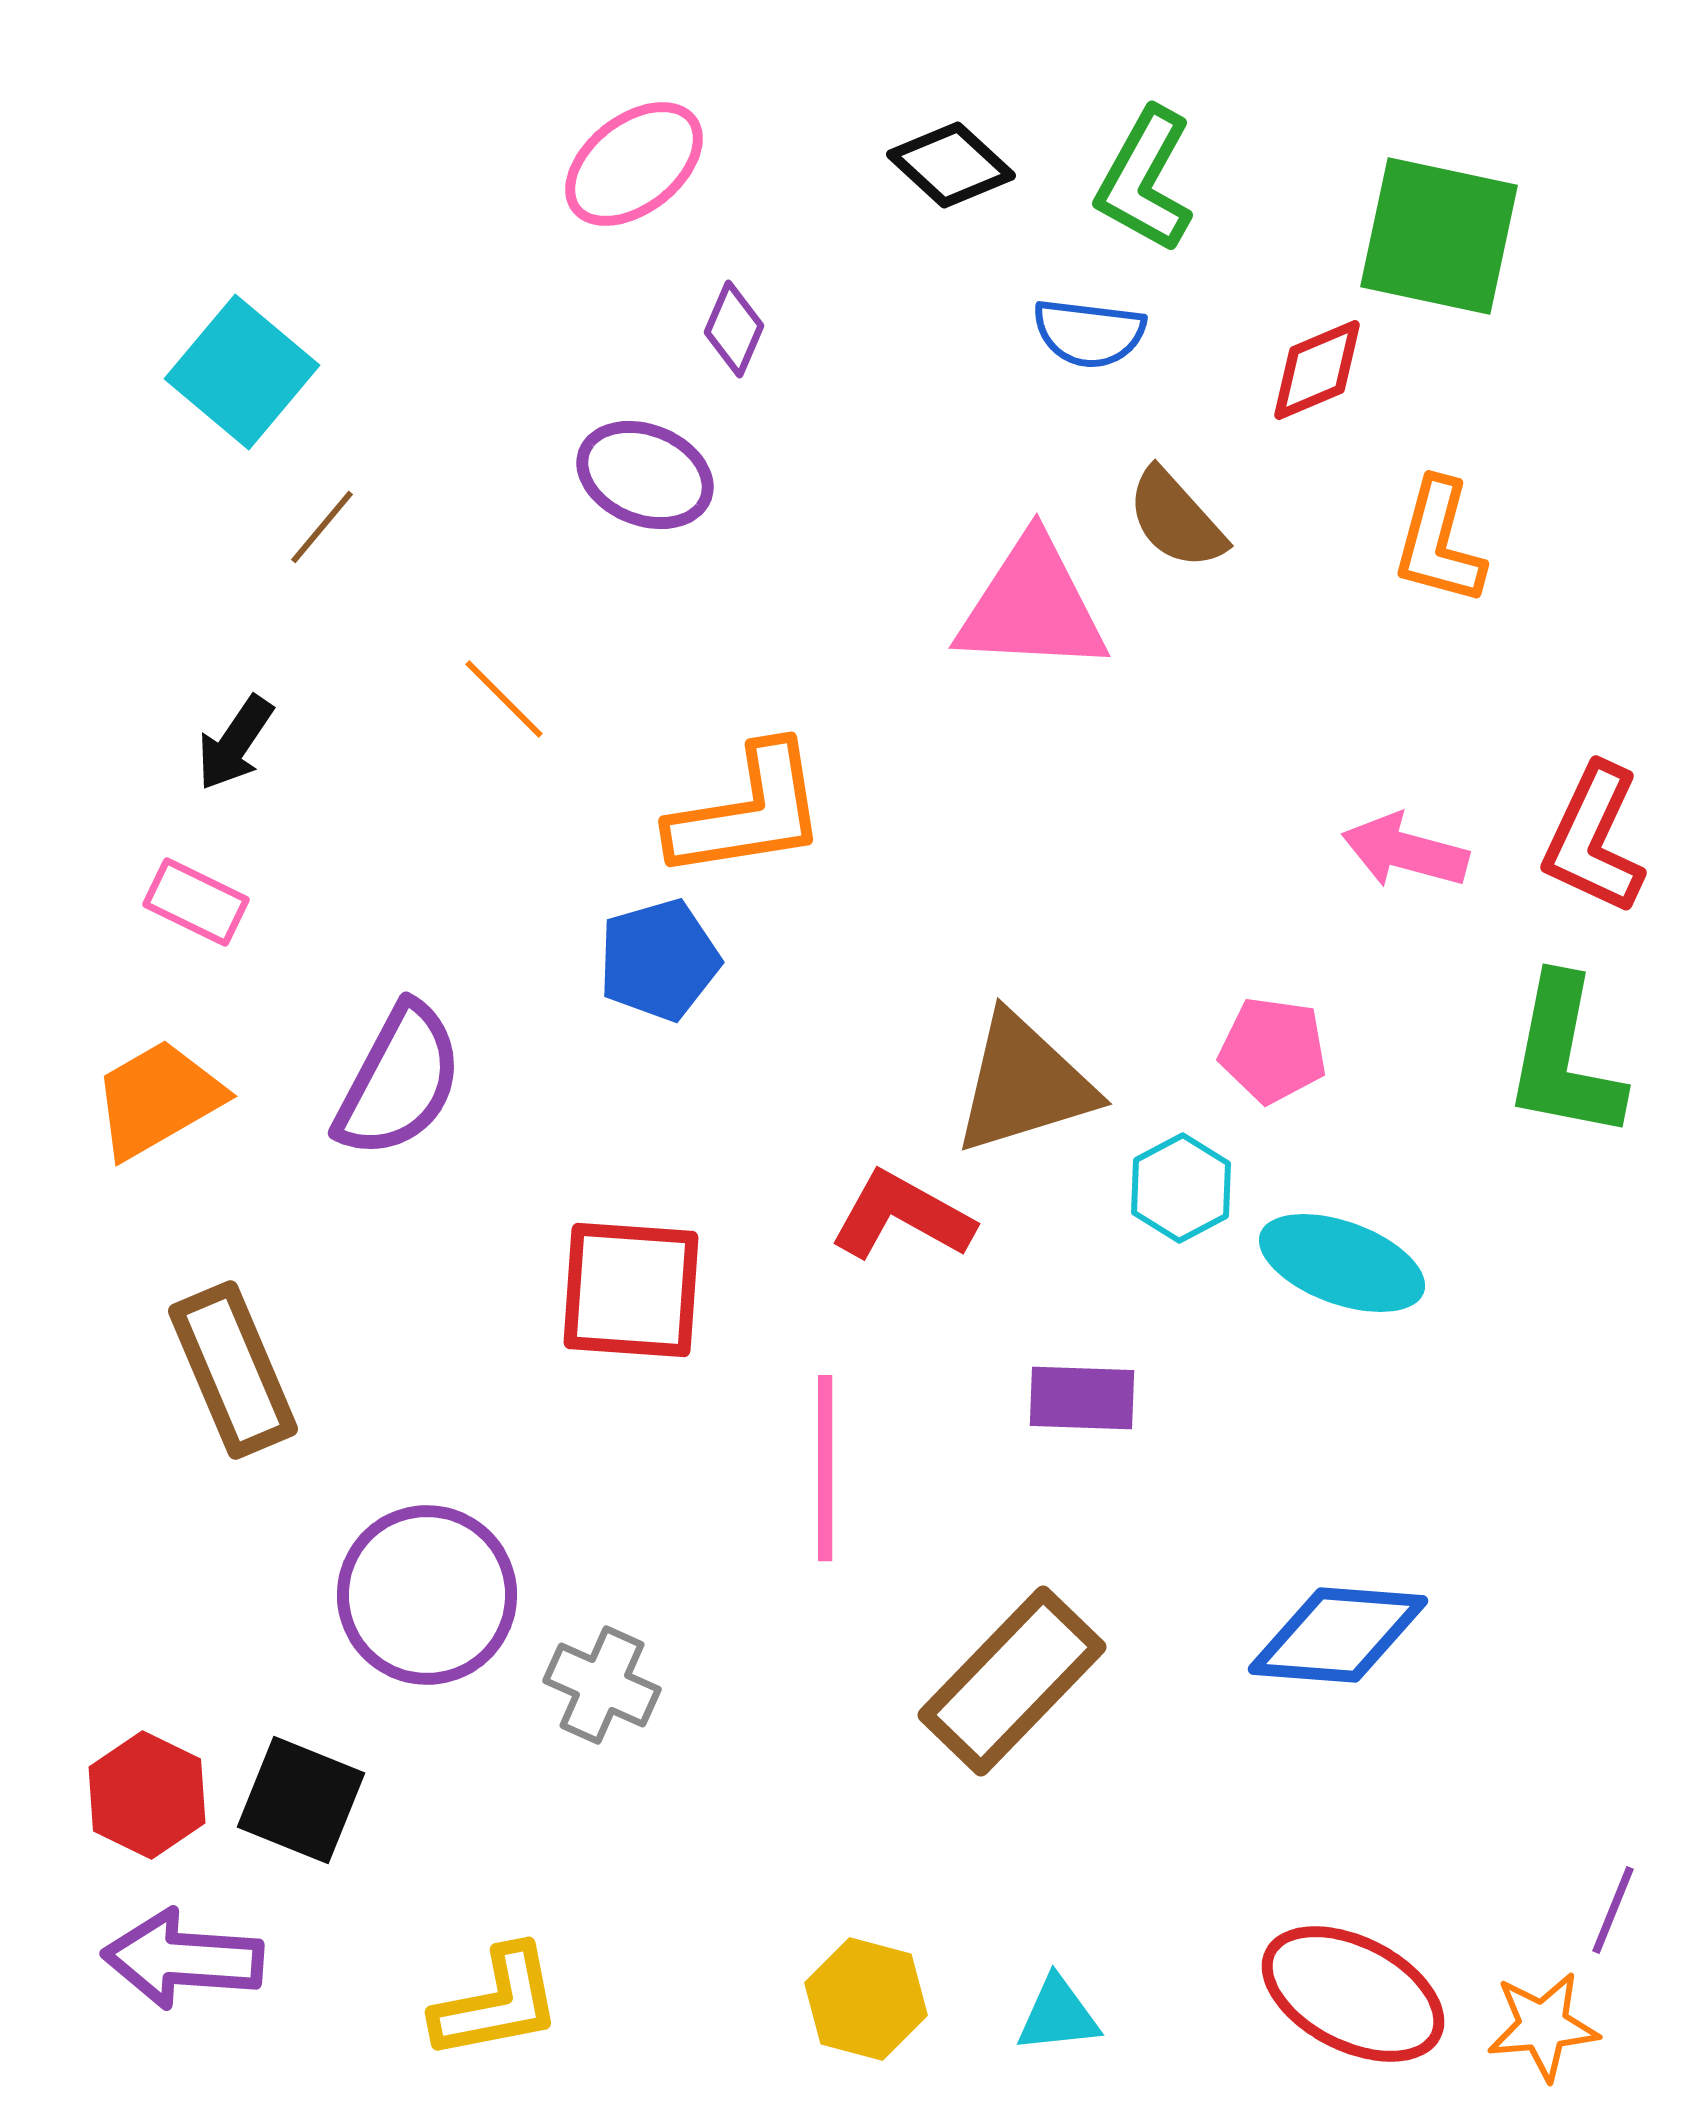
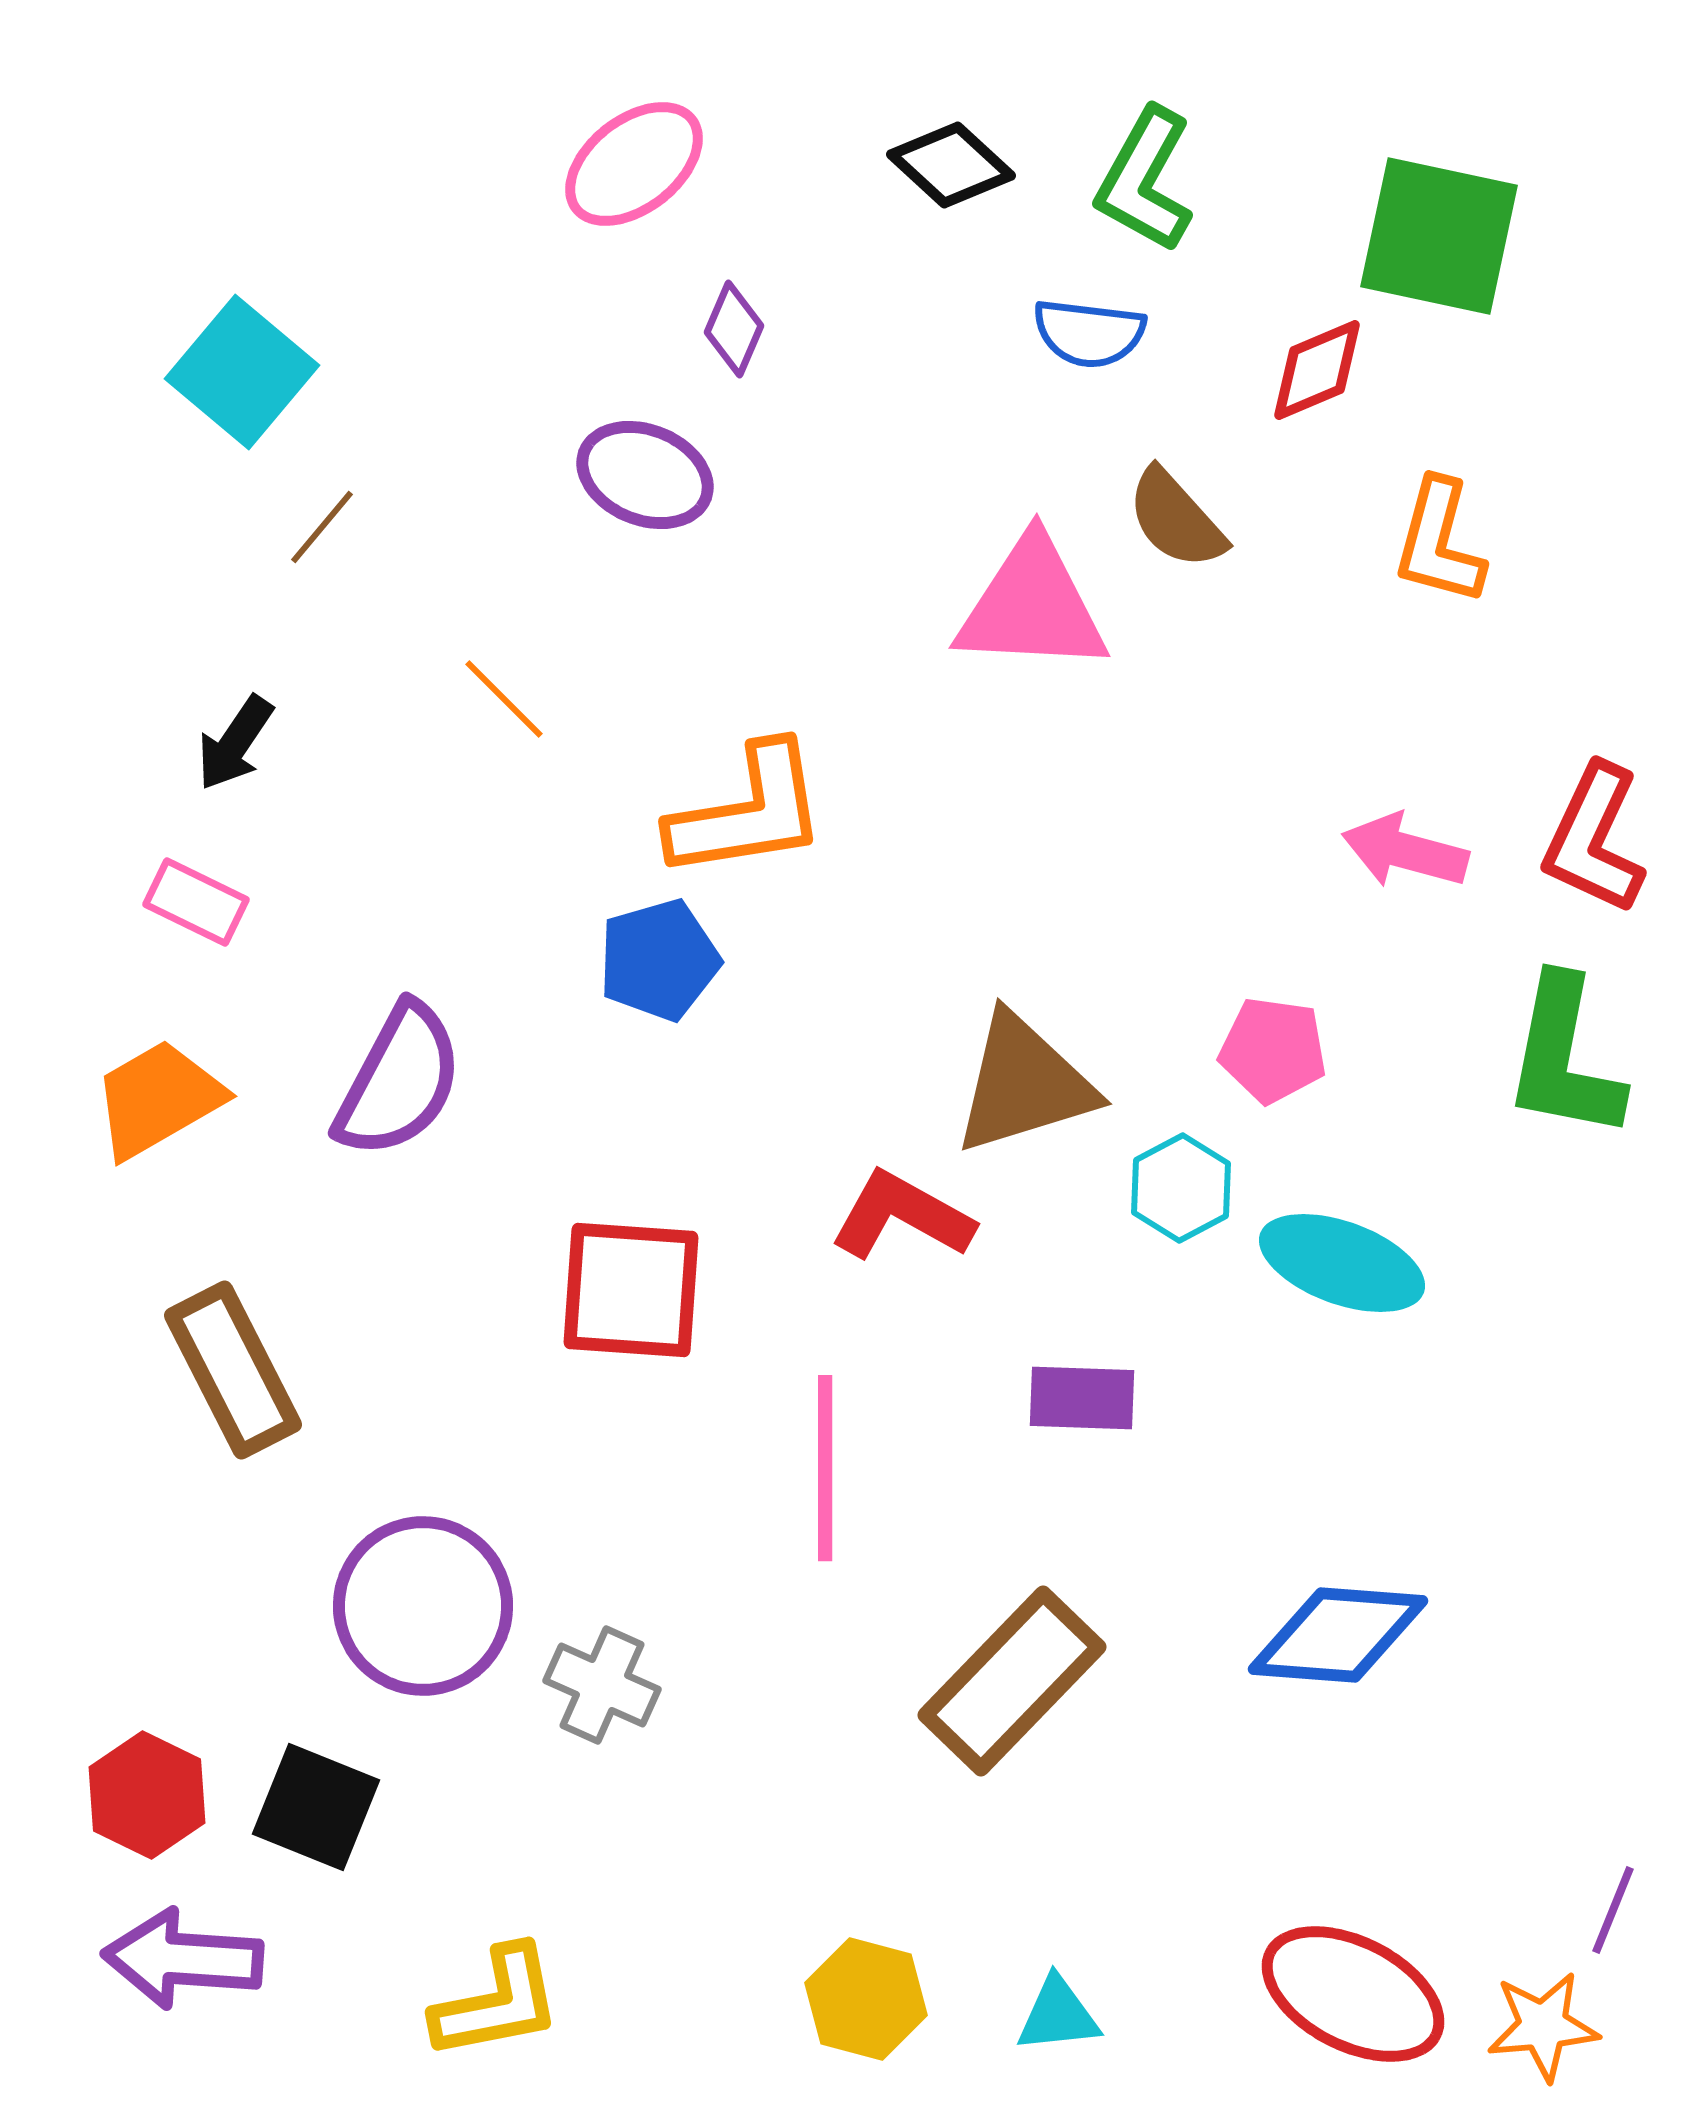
brown rectangle at (233, 1370): rotated 4 degrees counterclockwise
purple circle at (427, 1595): moved 4 px left, 11 px down
black square at (301, 1800): moved 15 px right, 7 px down
